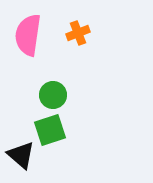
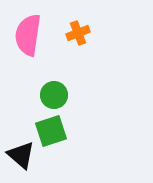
green circle: moved 1 px right
green square: moved 1 px right, 1 px down
